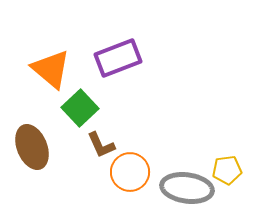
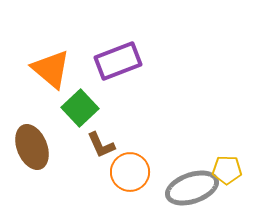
purple rectangle: moved 3 px down
yellow pentagon: rotated 8 degrees clockwise
gray ellipse: moved 5 px right; rotated 27 degrees counterclockwise
